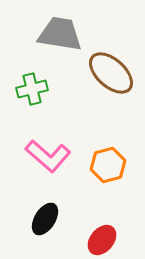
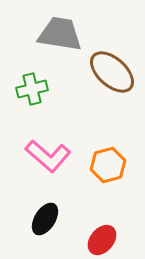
brown ellipse: moved 1 px right, 1 px up
